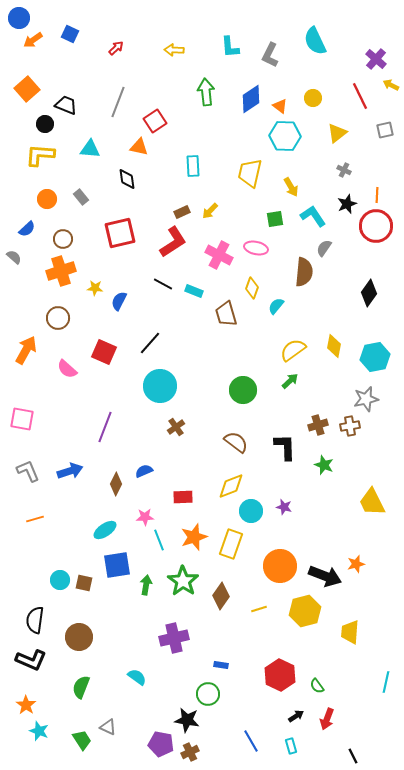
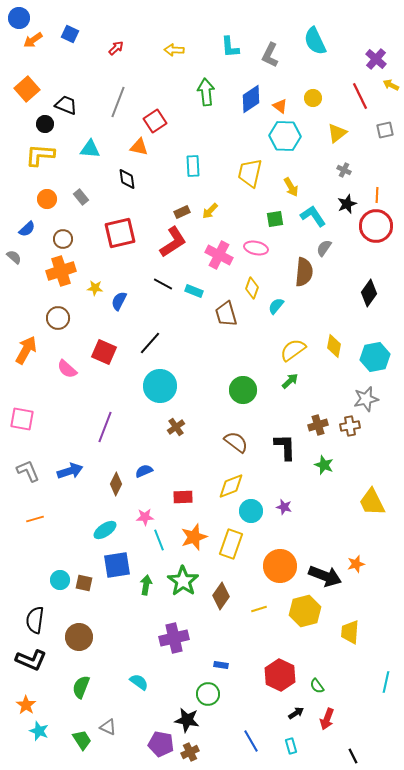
cyan semicircle at (137, 677): moved 2 px right, 5 px down
black arrow at (296, 716): moved 3 px up
